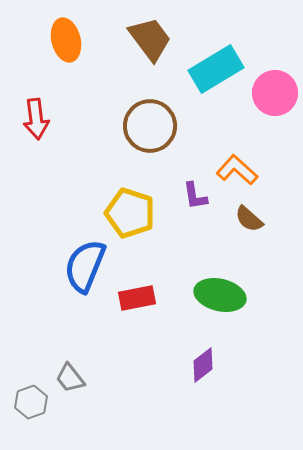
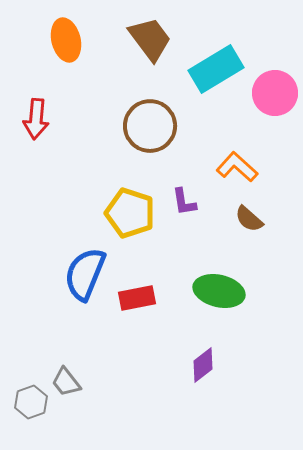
red arrow: rotated 12 degrees clockwise
orange L-shape: moved 3 px up
purple L-shape: moved 11 px left, 6 px down
blue semicircle: moved 8 px down
green ellipse: moved 1 px left, 4 px up
gray trapezoid: moved 4 px left, 4 px down
